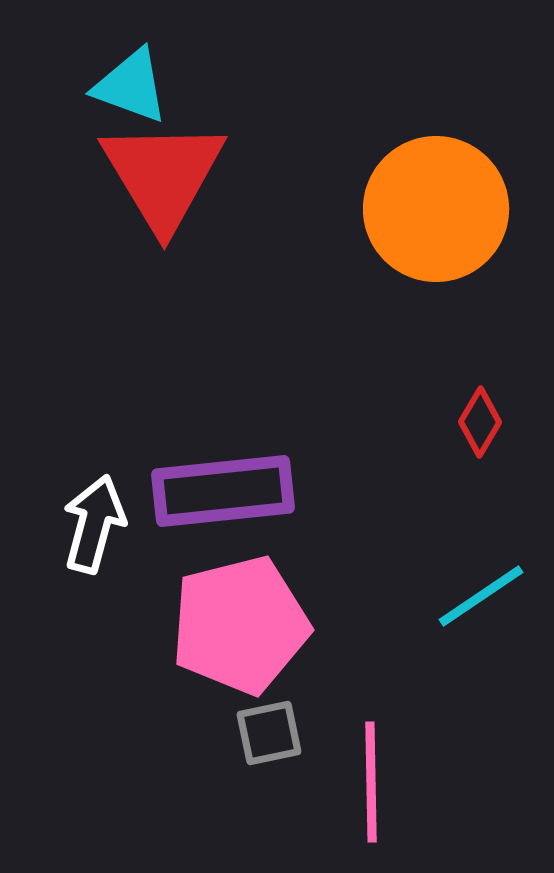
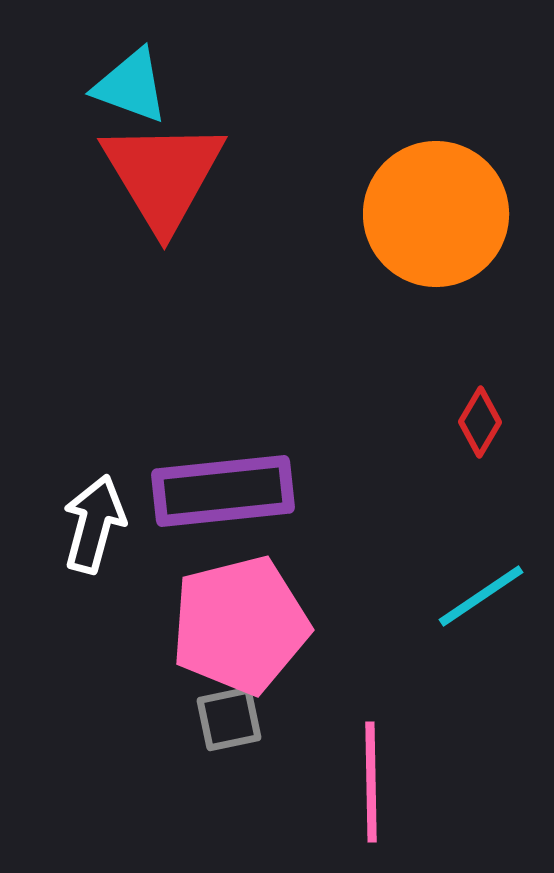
orange circle: moved 5 px down
gray square: moved 40 px left, 14 px up
